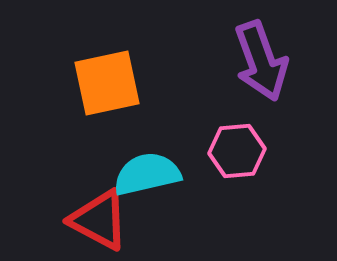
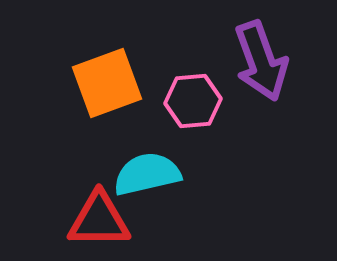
orange square: rotated 8 degrees counterclockwise
pink hexagon: moved 44 px left, 50 px up
red triangle: rotated 28 degrees counterclockwise
